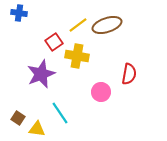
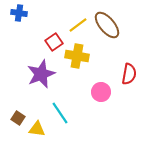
brown ellipse: rotated 68 degrees clockwise
